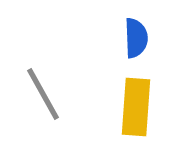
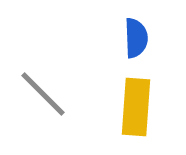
gray line: rotated 16 degrees counterclockwise
